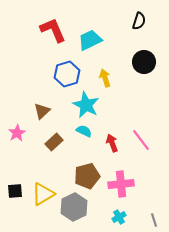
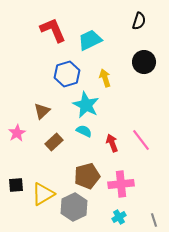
black square: moved 1 px right, 6 px up
